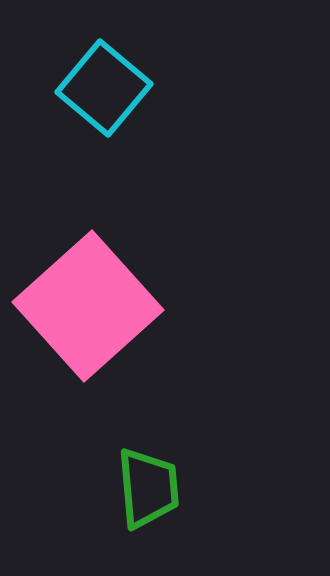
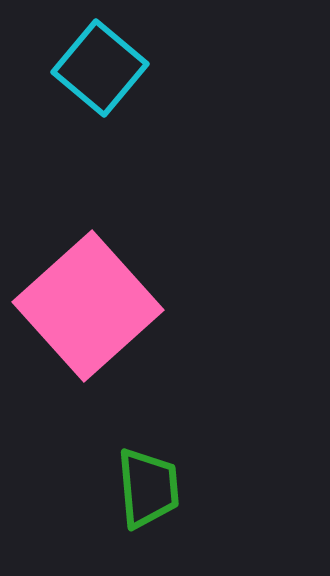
cyan square: moved 4 px left, 20 px up
